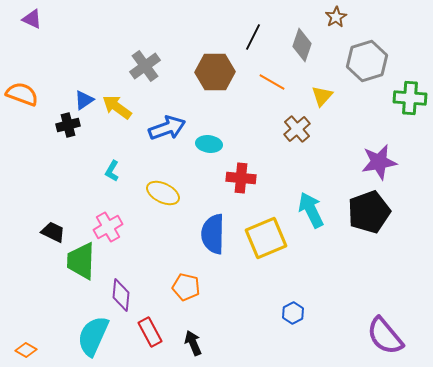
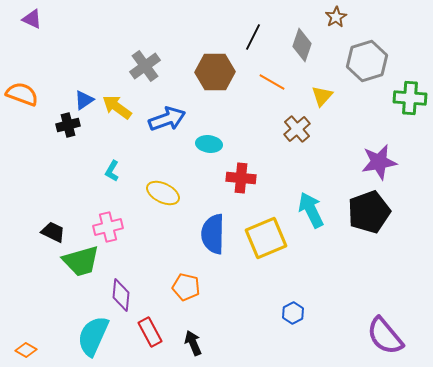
blue arrow: moved 9 px up
pink cross: rotated 16 degrees clockwise
green trapezoid: rotated 108 degrees counterclockwise
